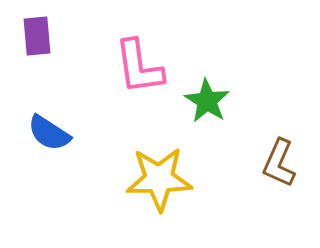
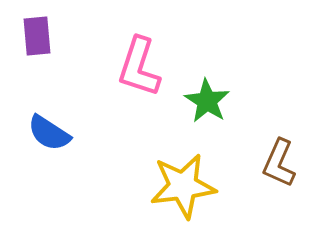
pink L-shape: rotated 26 degrees clockwise
yellow star: moved 24 px right, 7 px down; rotated 6 degrees counterclockwise
